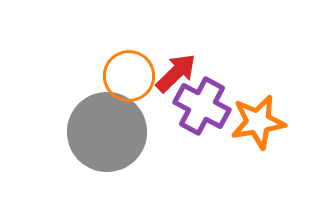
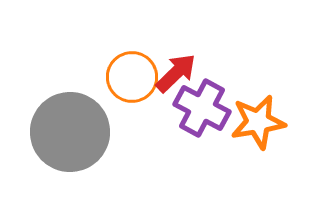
orange circle: moved 3 px right, 1 px down
purple cross: moved 2 px down
gray circle: moved 37 px left
